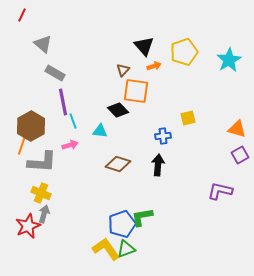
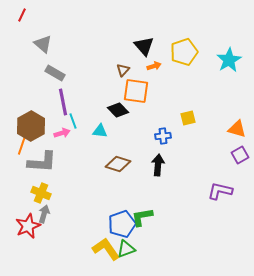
pink arrow: moved 8 px left, 12 px up
